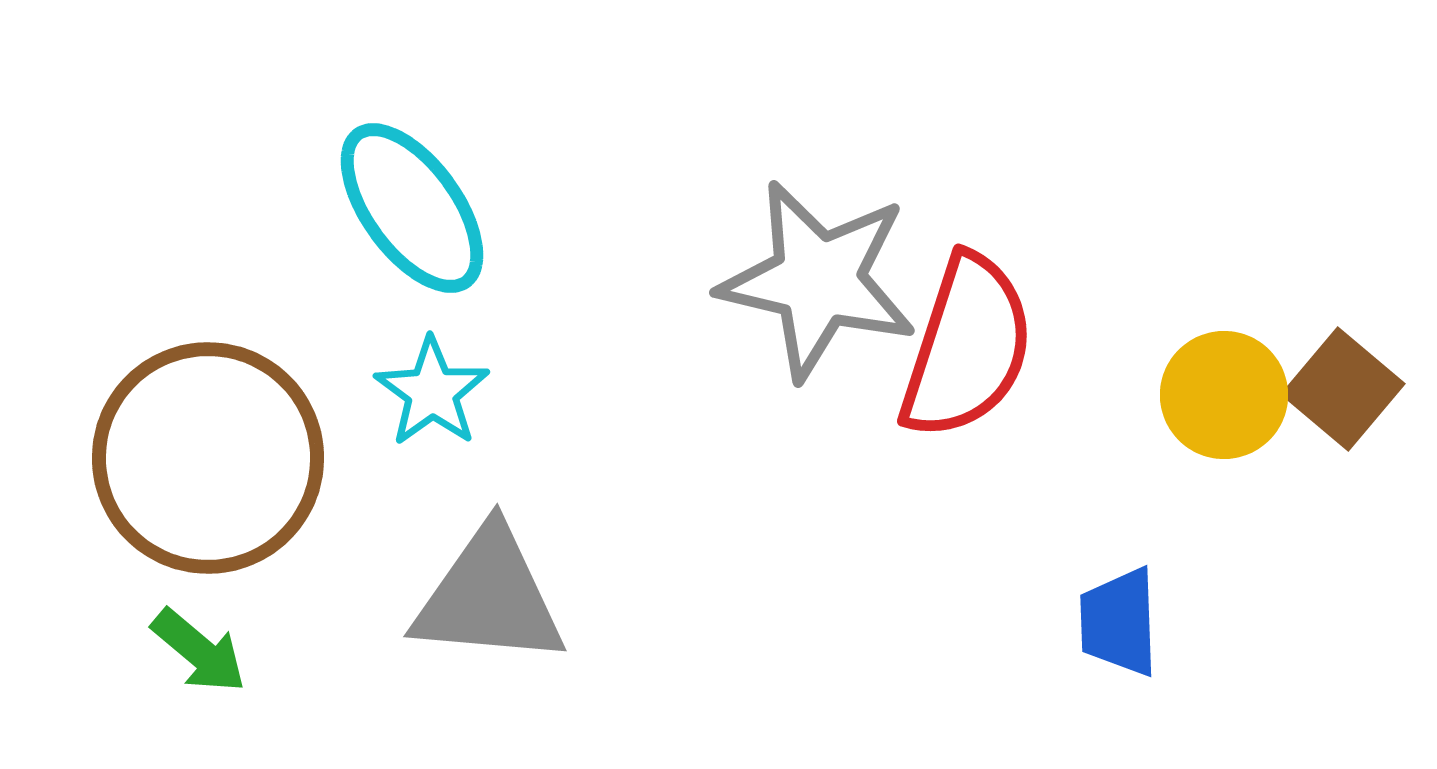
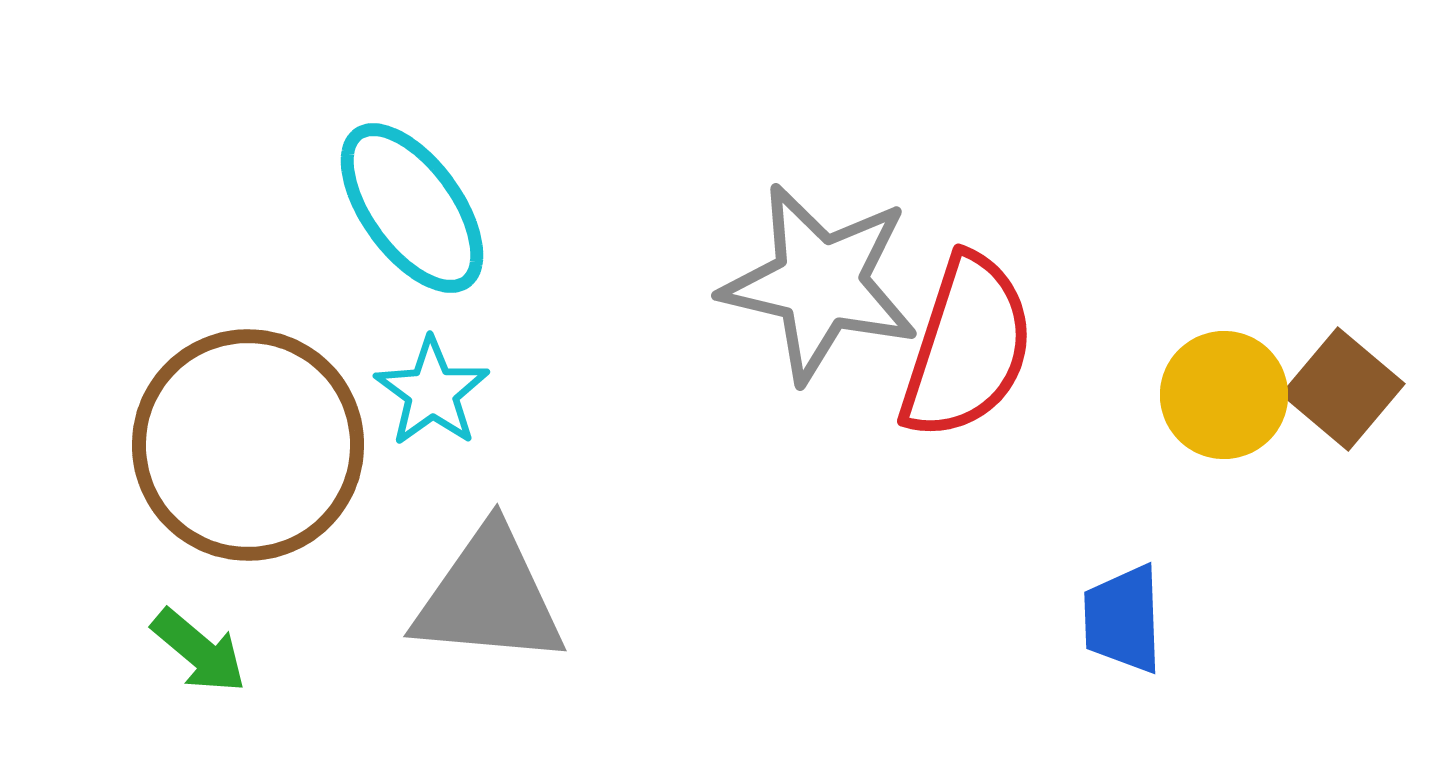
gray star: moved 2 px right, 3 px down
brown circle: moved 40 px right, 13 px up
blue trapezoid: moved 4 px right, 3 px up
